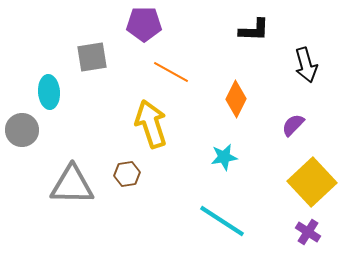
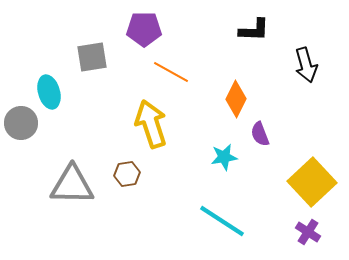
purple pentagon: moved 5 px down
cyan ellipse: rotated 12 degrees counterclockwise
purple semicircle: moved 33 px left, 9 px down; rotated 65 degrees counterclockwise
gray circle: moved 1 px left, 7 px up
